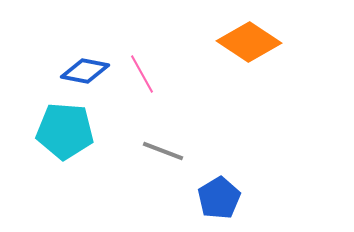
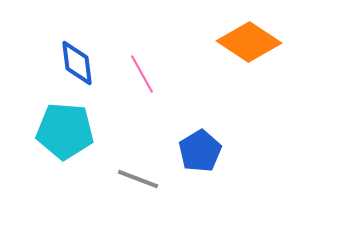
blue diamond: moved 8 px left, 8 px up; rotated 72 degrees clockwise
gray line: moved 25 px left, 28 px down
blue pentagon: moved 19 px left, 47 px up
